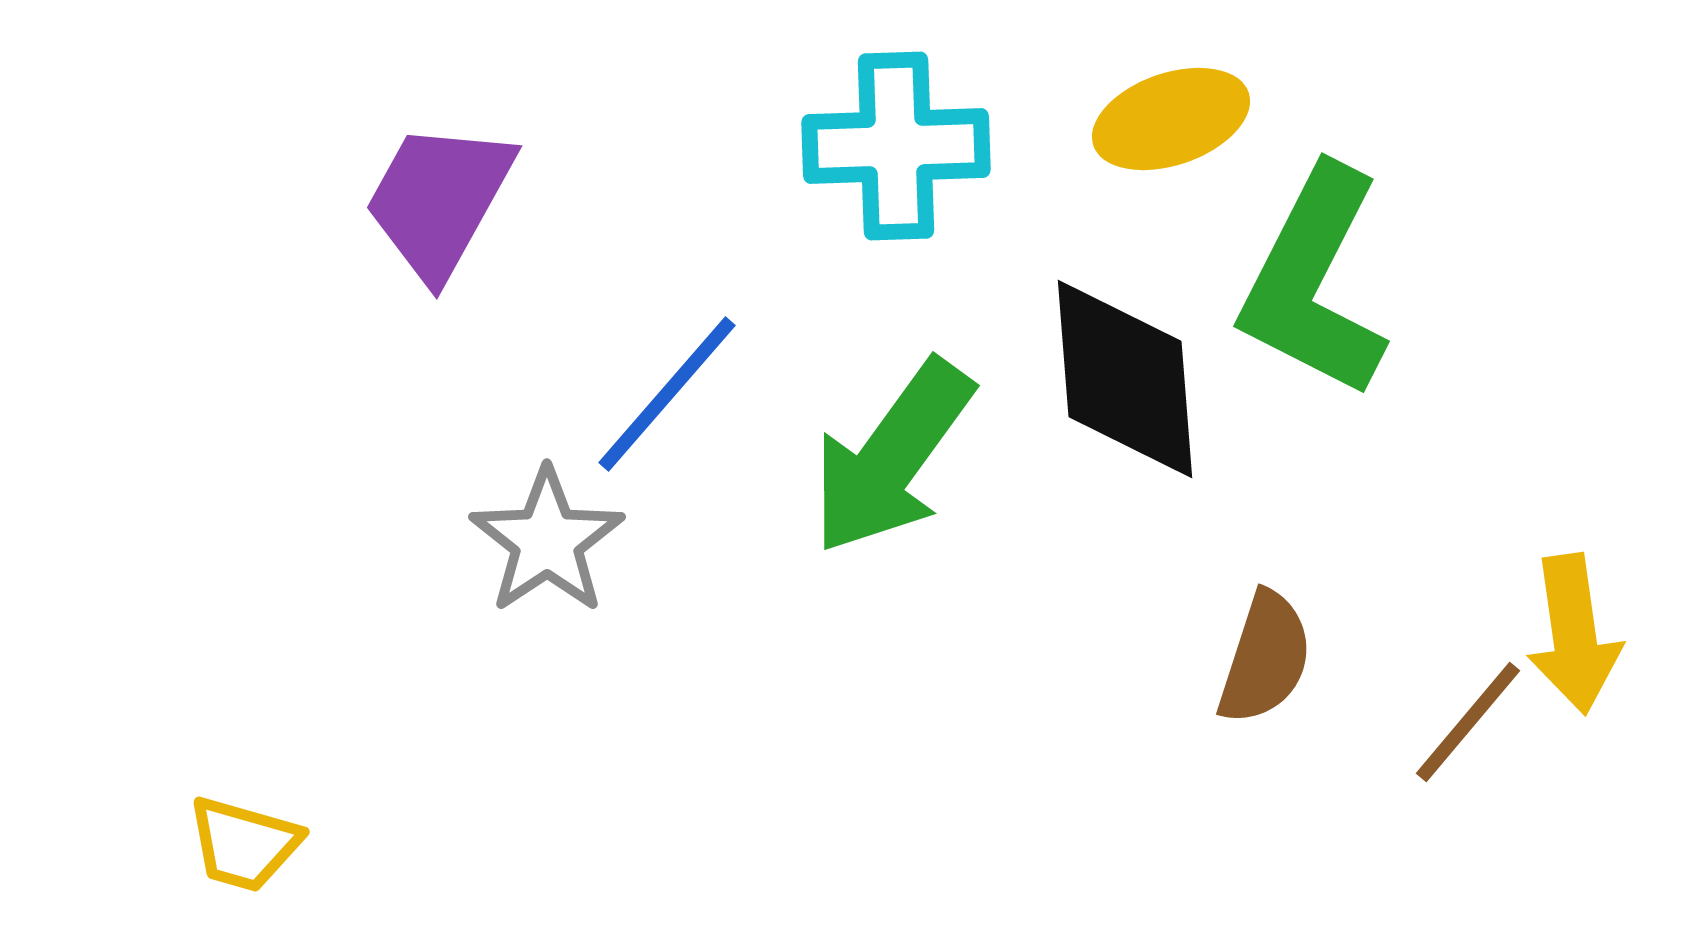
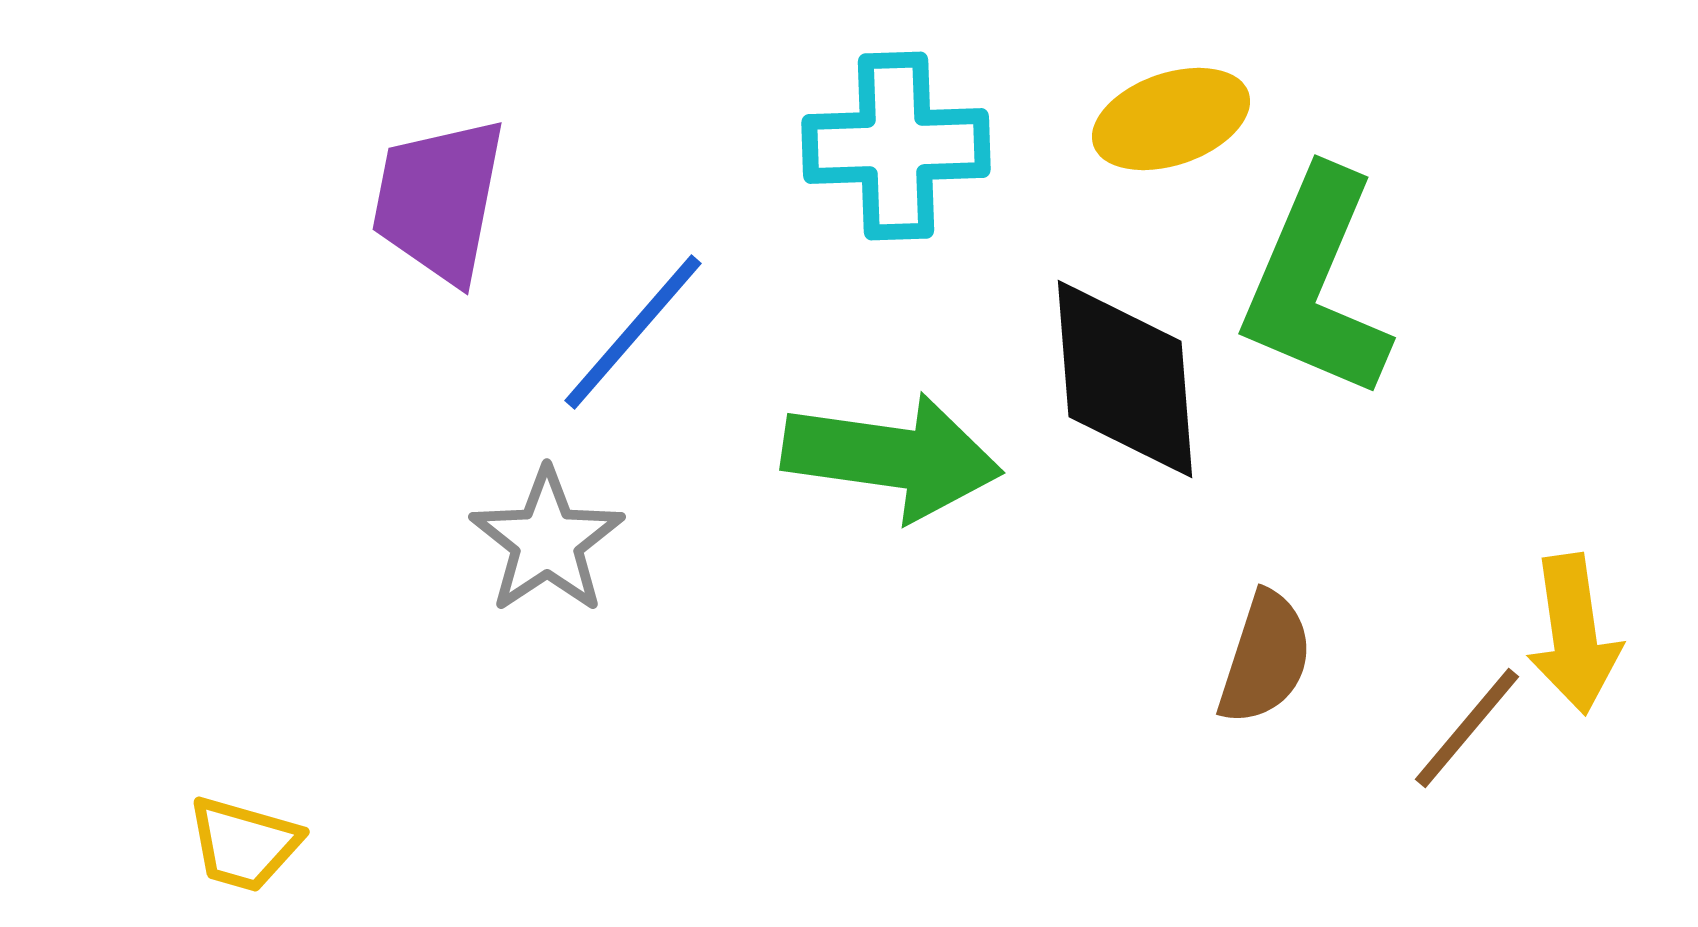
purple trapezoid: rotated 18 degrees counterclockwise
green L-shape: moved 2 px right, 2 px down; rotated 4 degrees counterclockwise
blue line: moved 34 px left, 62 px up
green arrow: rotated 118 degrees counterclockwise
brown line: moved 1 px left, 6 px down
